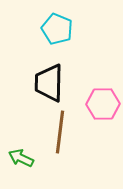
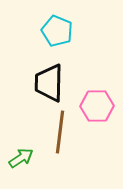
cyan pentagon: moved 2 px down
pink hexagon: moved 6 px left, 2 px down
green arrow: rotated 120 degrees clockwise
